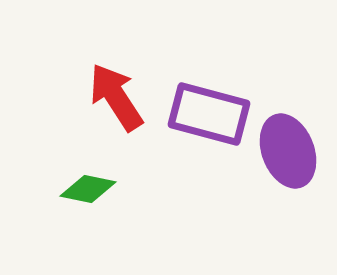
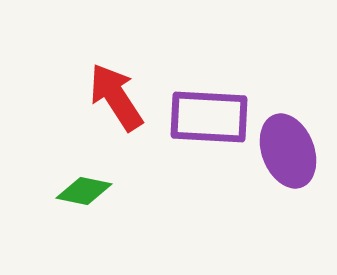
purple rectangle: moved 3 px down; rotated 12 degrees counterclockwise
green diamond: moved 4 px left, 2 px down
